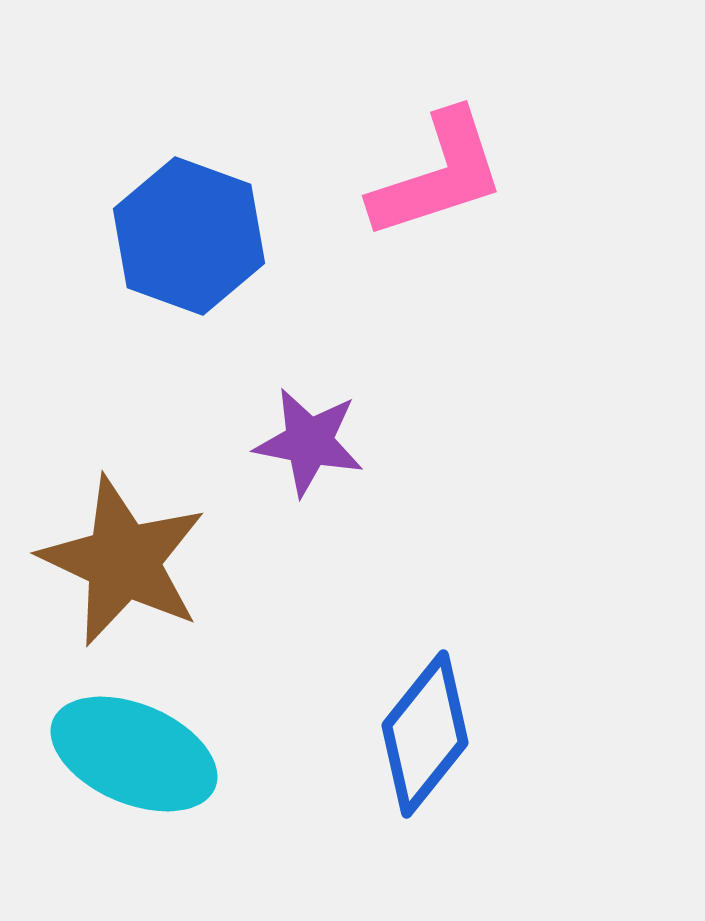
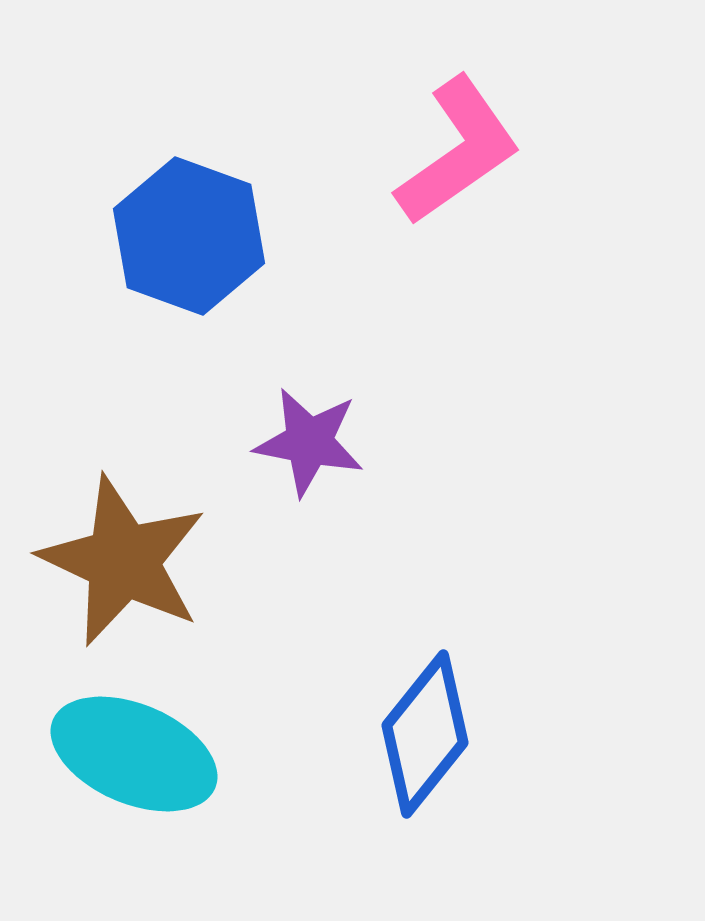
pink L-shape: moved 20 px right, 24 px up; rotated 17 degrees counterclockwise
